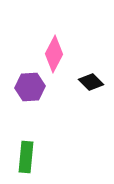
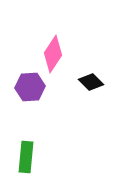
pink diamond: moved 1 px left; rotated 6 degrees clockwise
